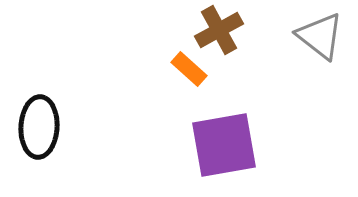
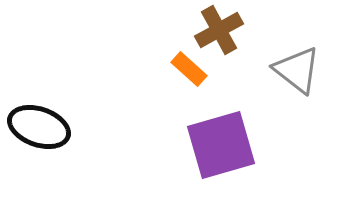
gray triangle: moved 23 px left, 34 px down
black ellipse: rotated 74 degrees counterclockwise
purple square: moved 3 px left; rotated 6 degrees counterclockwise
